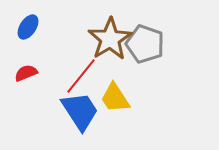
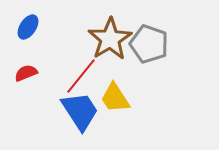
gray pentagon: moved 4 px right
